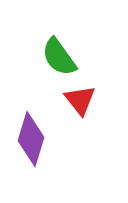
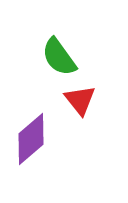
purple diamond: rotated 32 degrees clockwise
